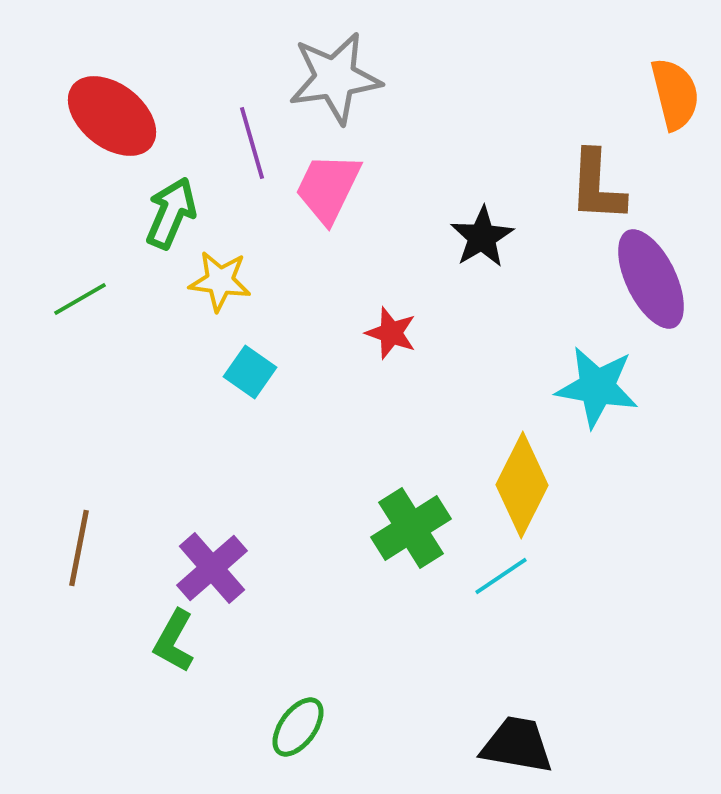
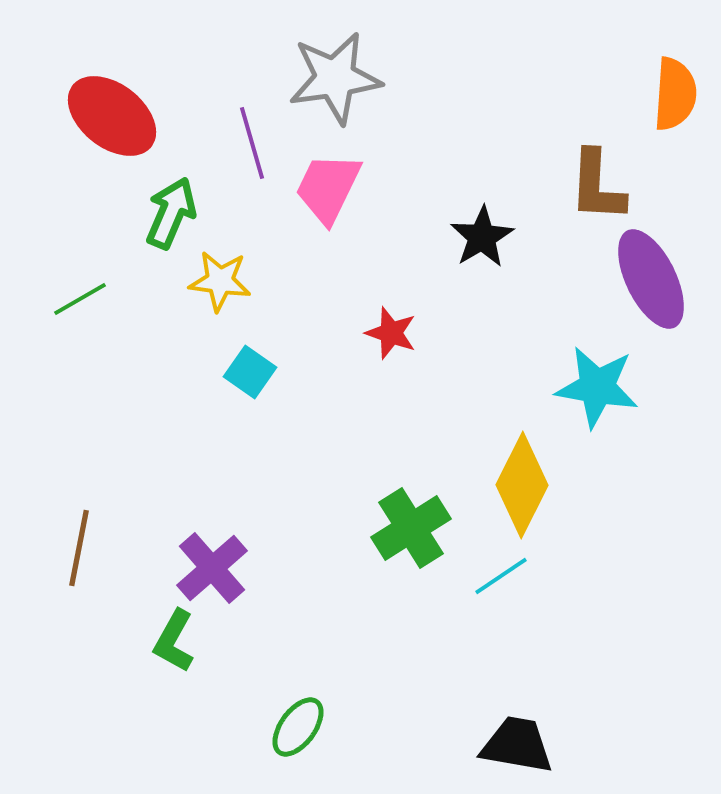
orange semicircle: rotated 18 degrees clockwise
